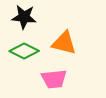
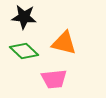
green diamond: rotated 16 degrees clockwise
